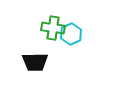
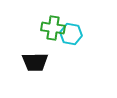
cyan hexagon: rotated 25 degrees counterclockwise
